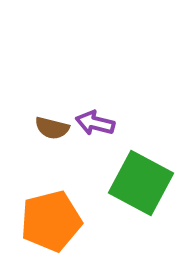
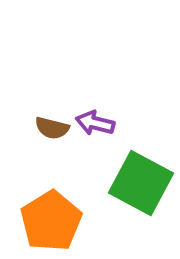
orange pentagon: rotated 18 degrees counterclockwise
